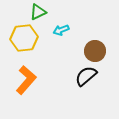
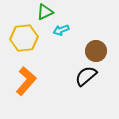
green triangle: moved 7 px right
brown circle: moved 1 px right
orange L-shape: moved 1 px down
